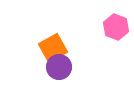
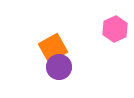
pink hexagon: moved 1 px left, 2 px down; rotated 15 degrees clockwise
